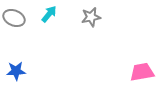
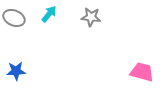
gray star: rotated 18 degrees clockwise
pink trapezoid: rotated 25 degrees clockwise
